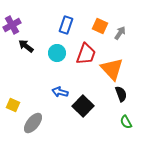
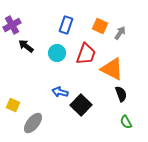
orange triangle: rotated 20 degrees counterclockwise
black square: moved 2 px left, 1 px up
